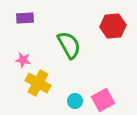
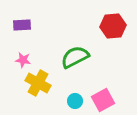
purple rectangle: moved 3 px left, 7 px down
green semicircle: moved 6 px right, 12 px down; rotated 88 degrees counterclockwise
